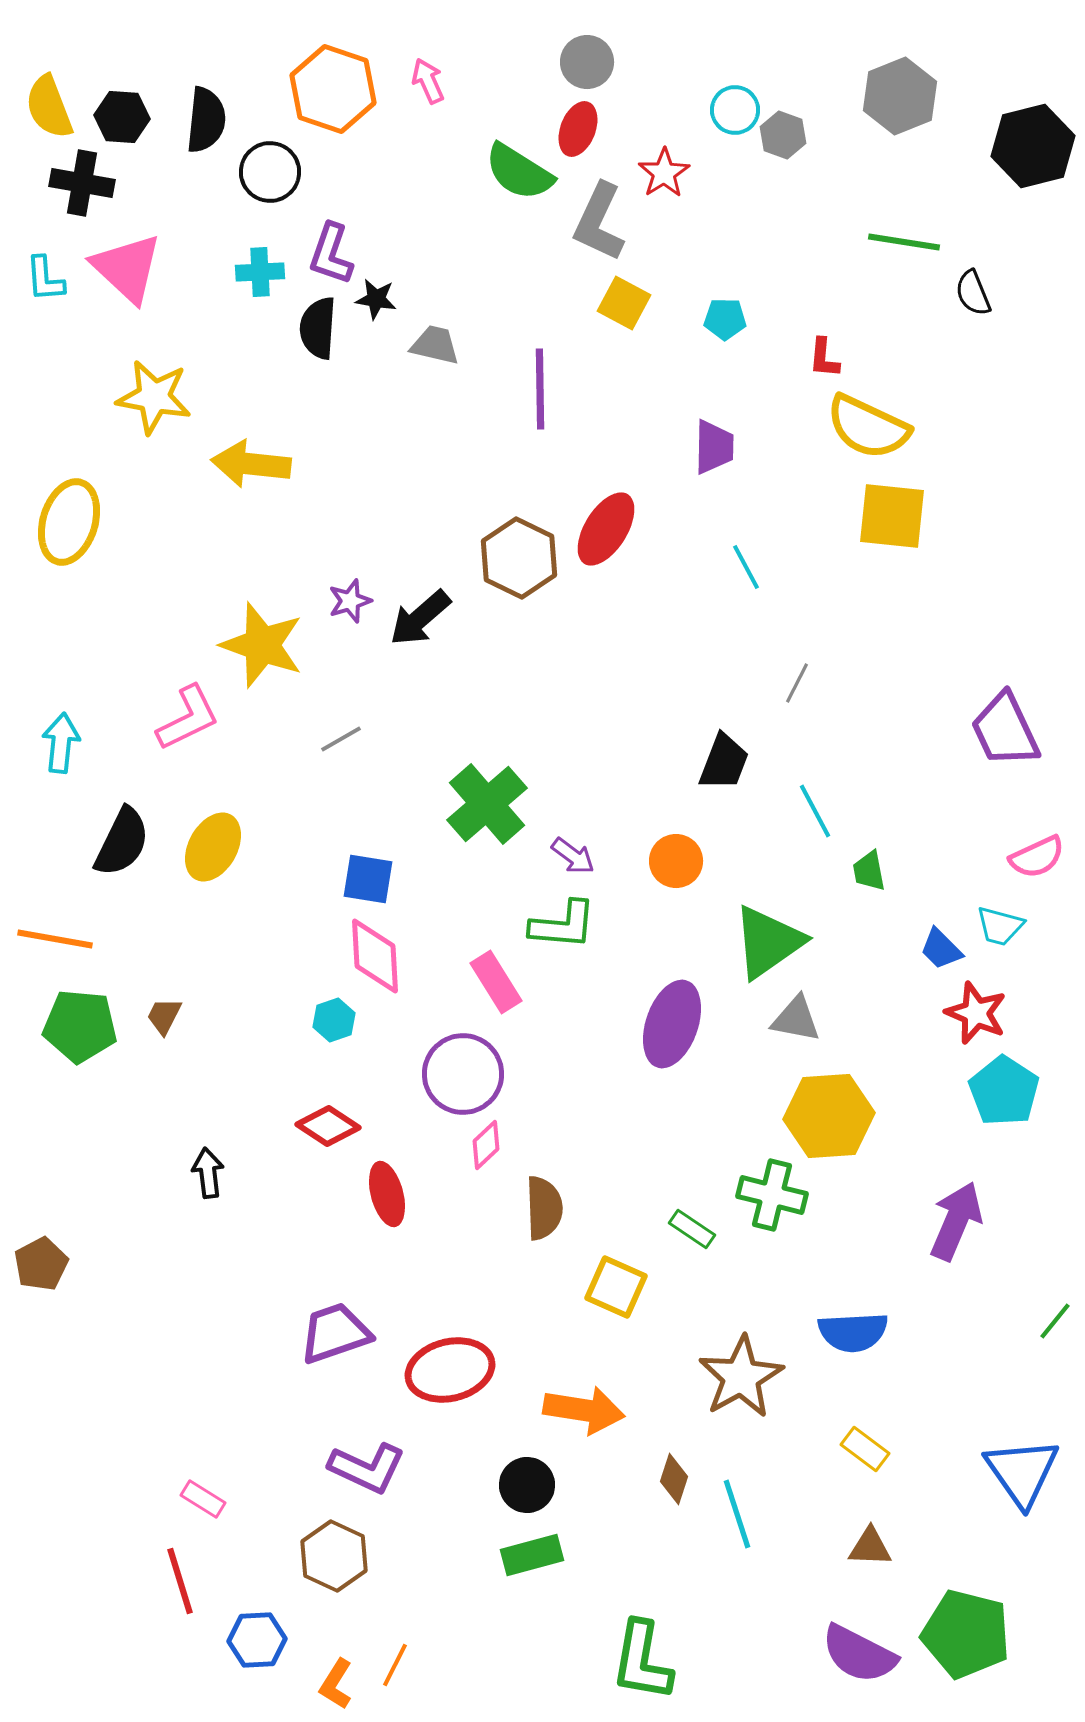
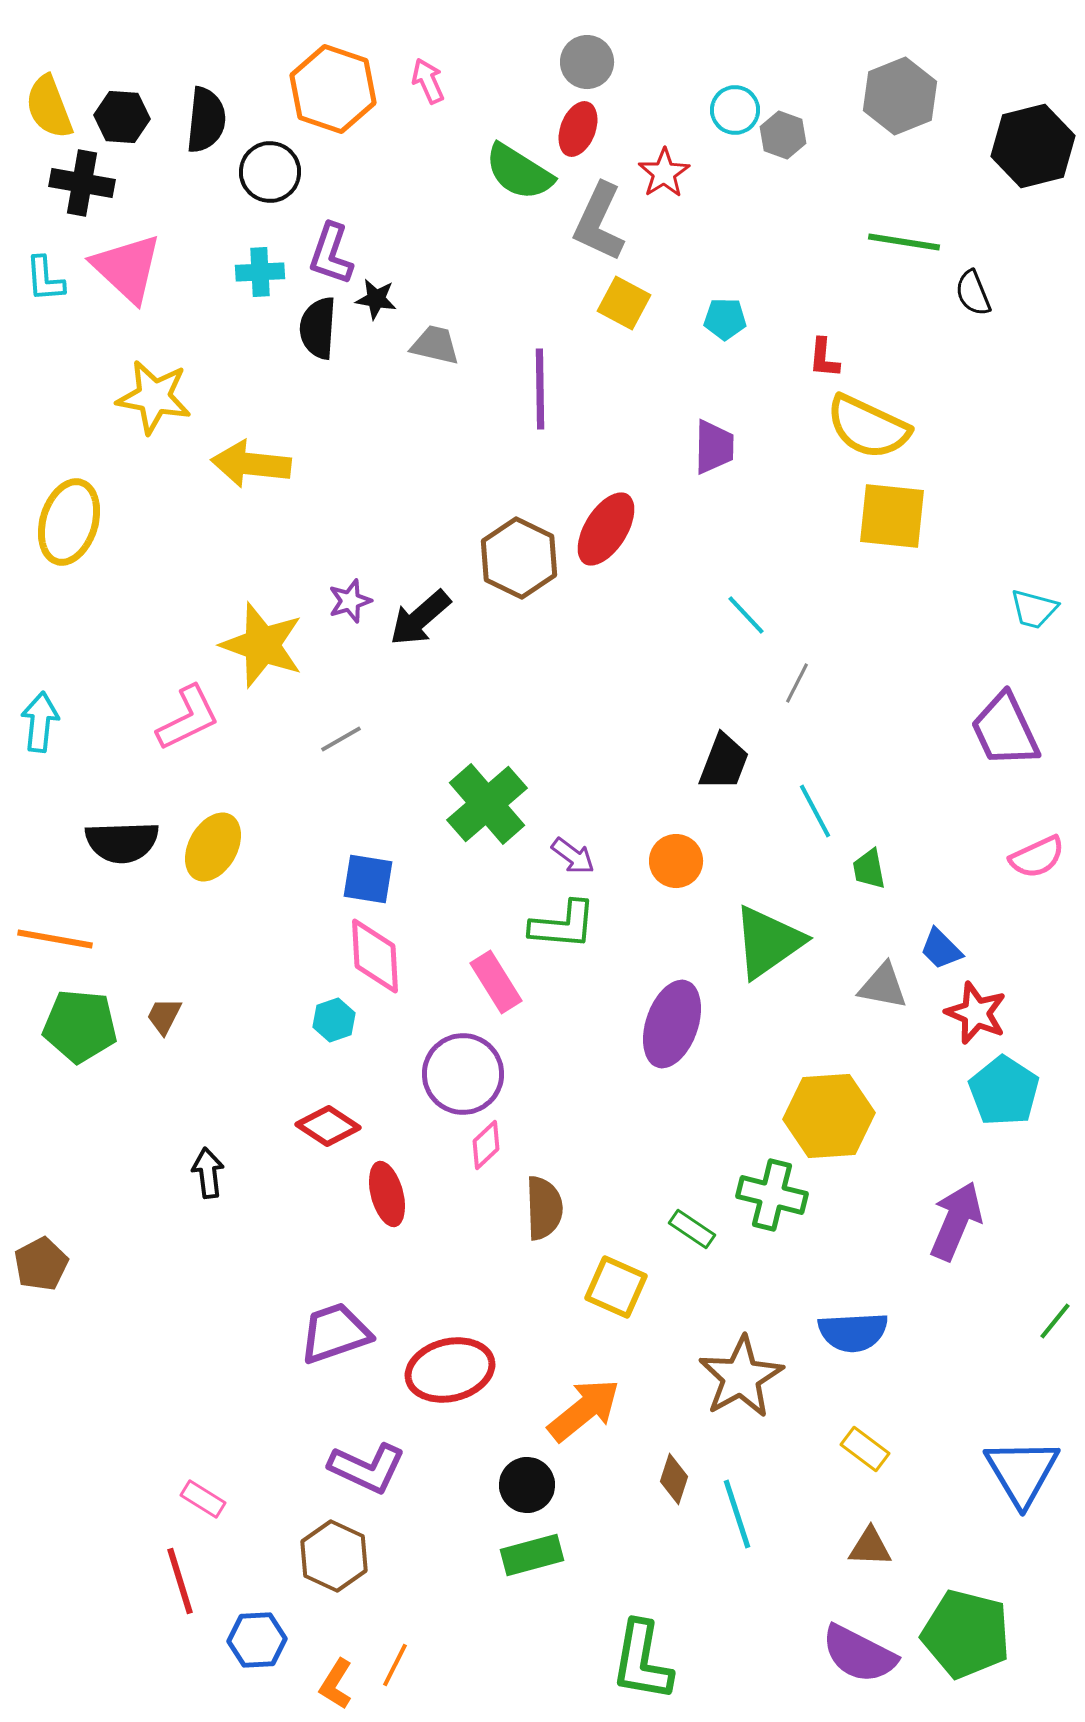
cyan line at (746, 567): moved 48 px down; rotated 15 degrees counterclockwise
cyan arrow at (61, 743): moved 21 px left, 21 px up
black semicircle at (122, 842): rotated 62 degrees clockwise
green trapezoid at (869, 871): moved 2 px up
cyan trapezoid at (1000, 926): moved 34 px right, 317 px up
gray triangle at (796, 1019): moved 87 px right, 33 px up
orange arrow at (584, 1410): rotated 48 degrees counterclockwise
blue triangle at (1022, 1472): rotated 4 degrees clockwise
